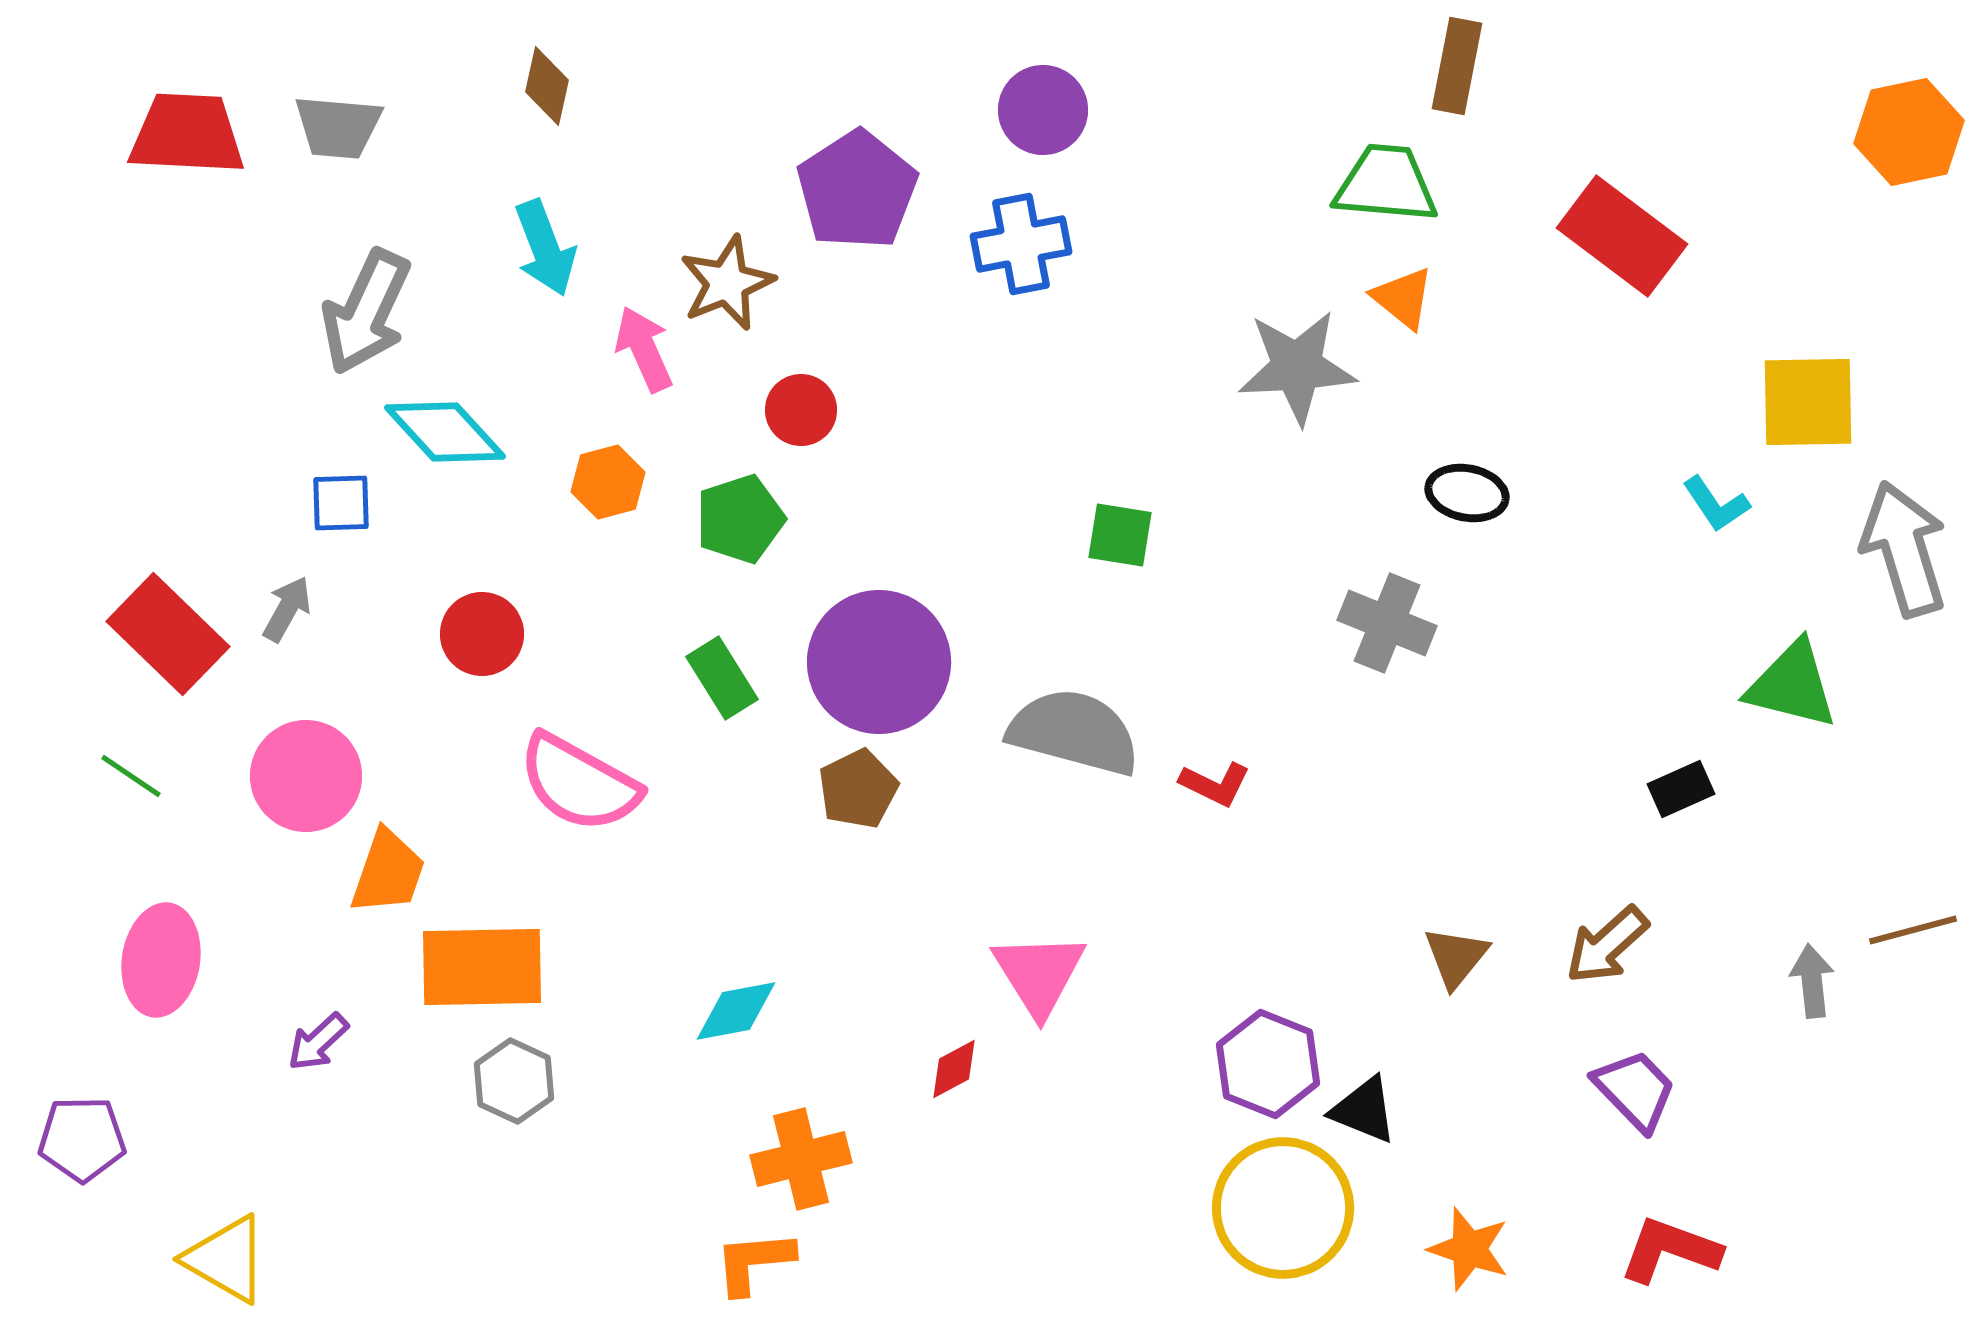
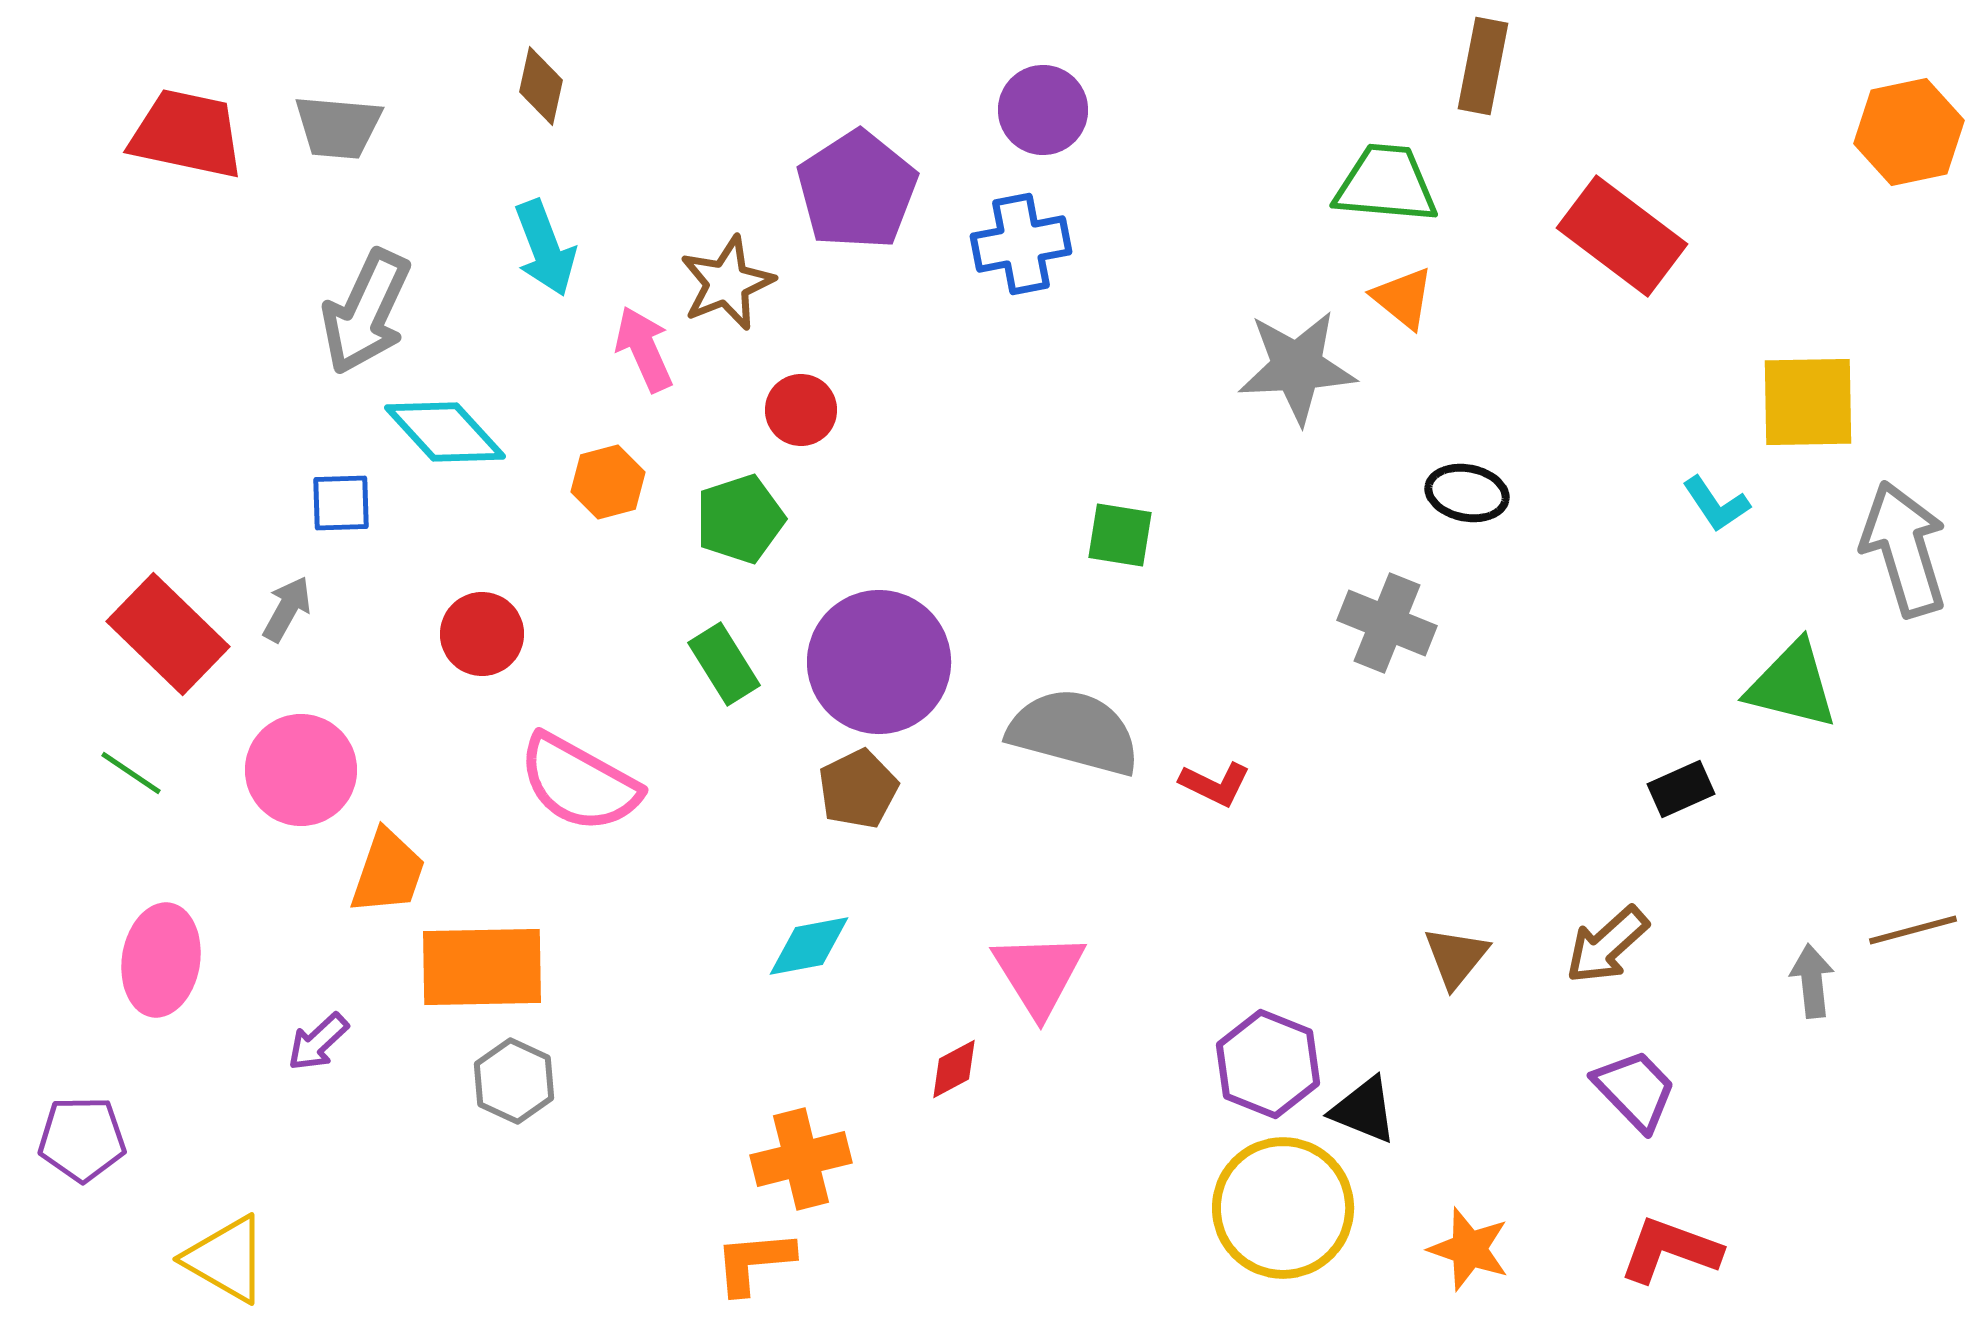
brown rectangle at (1457, 66): moved 26 px right
brown diamond at (547, 86): moved 6 px left
red trapezoid at (187, 134): rotated 9 degrees clockwise
green rectangle at (722, 678): moved 2 px right, 14 px up
green line at (131, 776): moved 3 px up
pink circle at (306, 776): moved 5 px left, 6 px up
cyan diamond at (736, 1011): moved 73 px right, 65 px up
